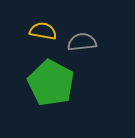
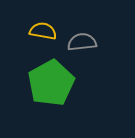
green pentagon: rotated 15 degrees clockwise
